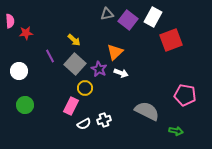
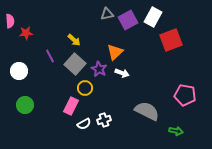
purple square: rotated 24 degrees clockwise
white arrow: moved 1 px right
